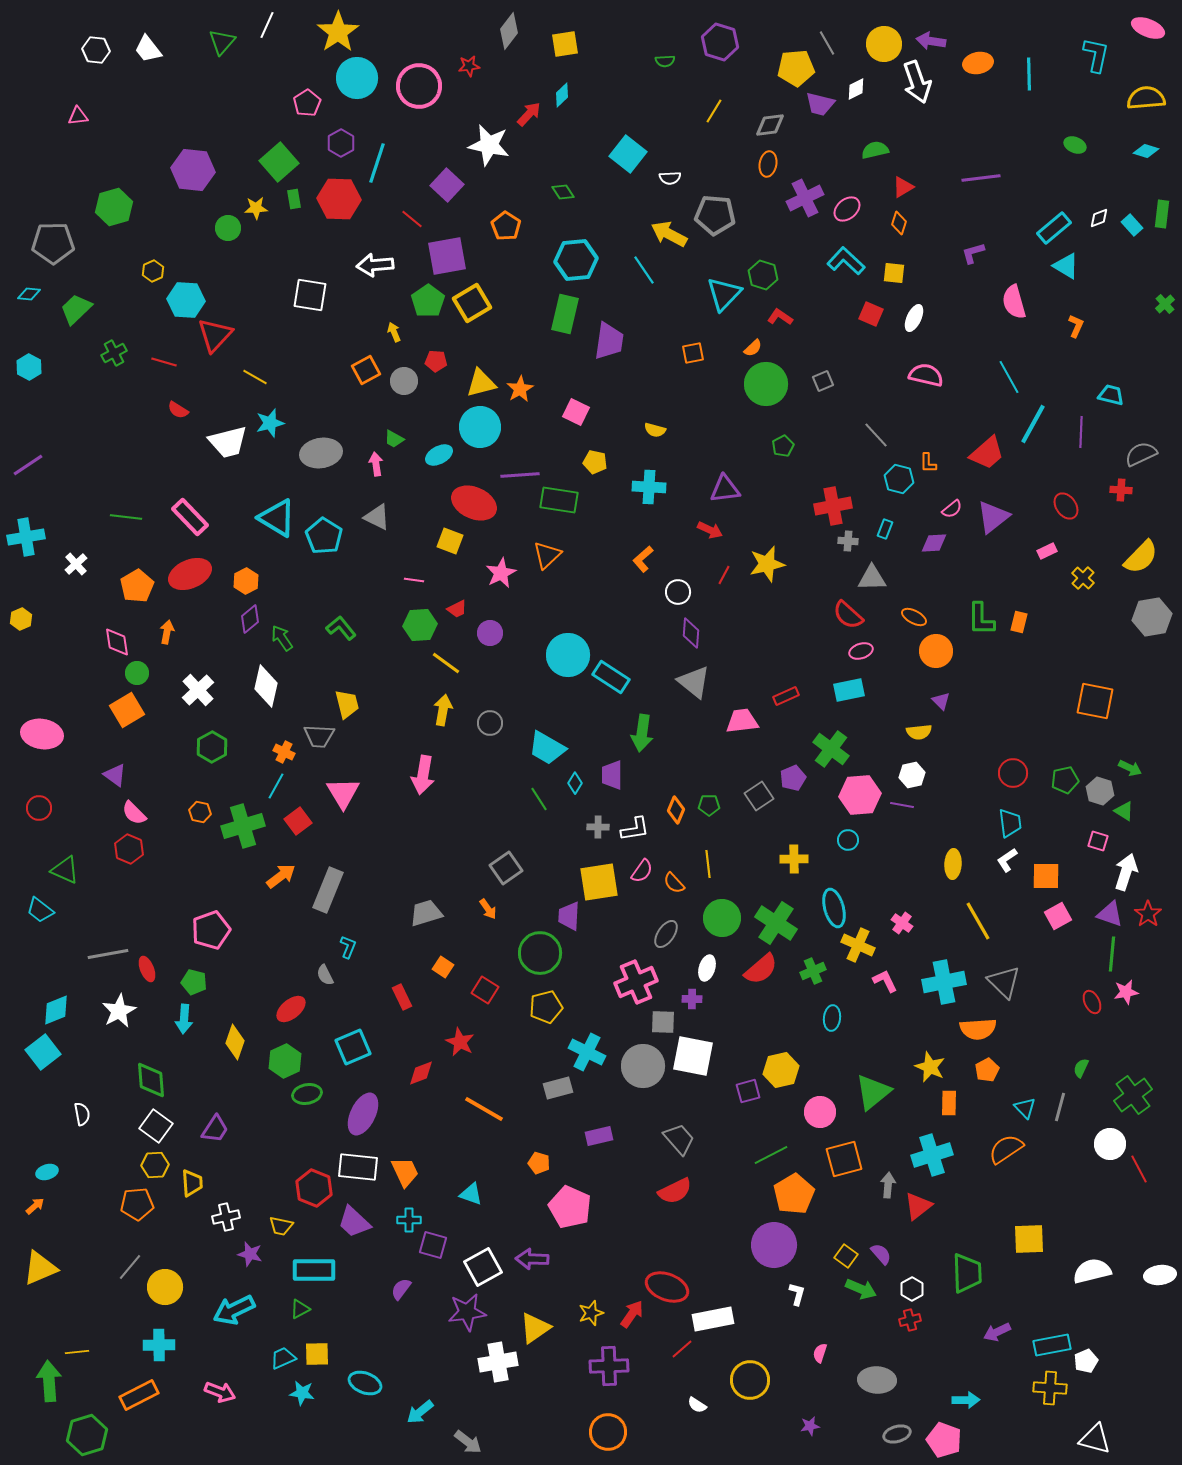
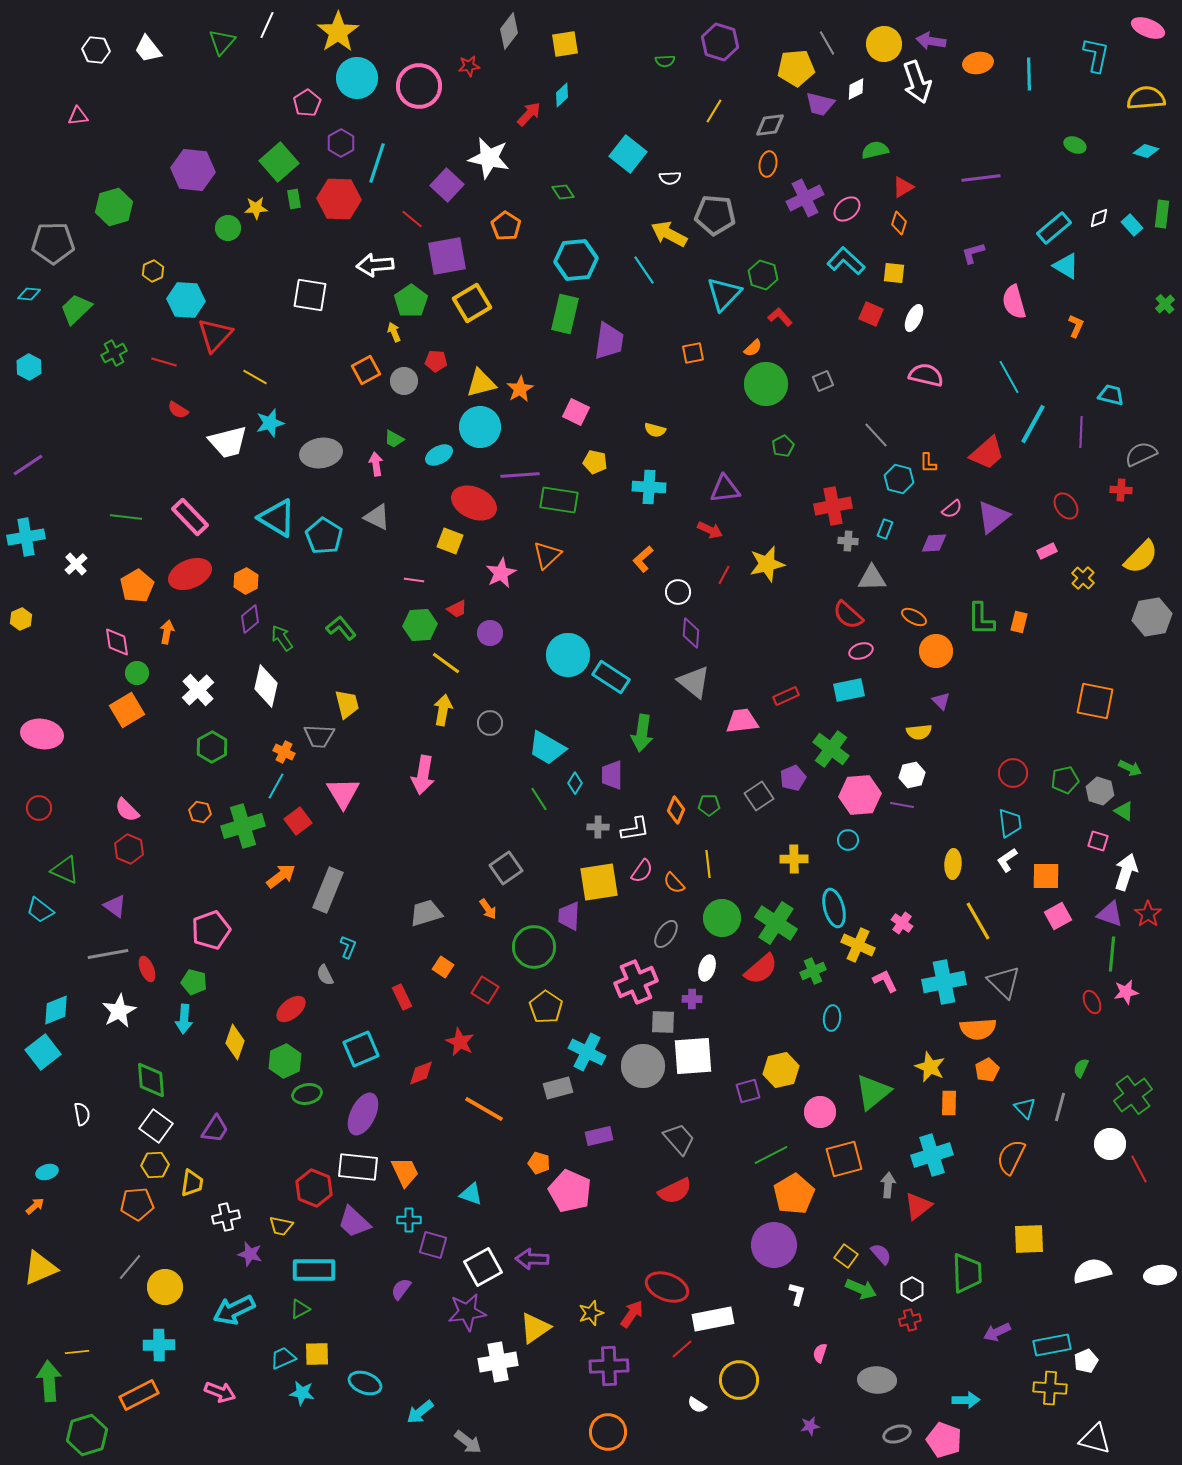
white star at (489, 145): moved 13 px down
green pentagon at (428, 301): moved 17 px left
red L-shape at (780, 317): rotated 15 degrees clockwise
purple triangle at (115, 775): moved 131 px down
pink semicircle at (134, 813): moved 7 px left, 3 px up
green circle at (540, 953): moved 6 px left, 6 px up
yellow pentagon at (546, 1007): rotated 24 degrees counterclockwise
cyan square at (353, 1047): moved 8 px right, 2 px down
white square at (693, 1056): rotated 15 degrees counterclockwise
orange semicircle at (1006, 1149): moved 5 px right, 8 px down; rotated 30 degrees counterclockwise
yellow trapezoid at (192, 1183): rotated 12 degrees clockwise
pink pentagon at (570, 1207): moved 16 px up
yellow circle at (750, 1380): moved 11 px left
